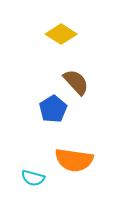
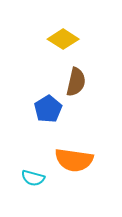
yellow diamond: moved 2 px right, 5 px down
brown semicircle: rotated 56 degrees clockwise
blue pentagon: moved 5 px left
